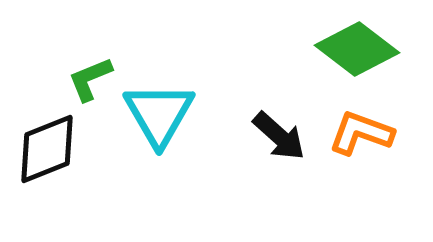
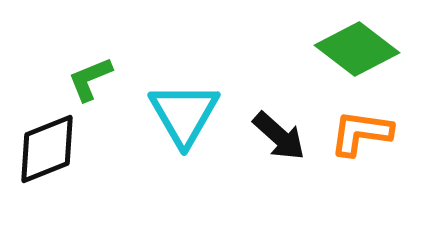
cyan triangle: moved 25 px right
orange L-shape: rotated 12 degrees counterclockwise
